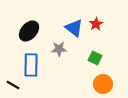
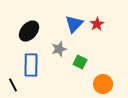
red star: moved 1 px right
blue triangle: moved 4 px up; rotated 36 degrees clockwise
gray star: rotated 14 degrees counterclockwise
green square: moved 15 px left, 4 px down
black line: rotated 32 degrees clockwise
